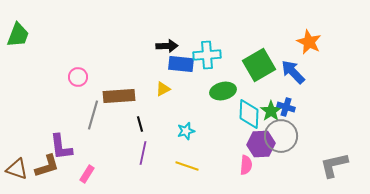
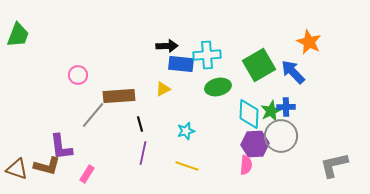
pink circle: moved 2 px up
green ellipse: moved 5 px left, 4 px up
blue cross: rotated 18 degrees counterclockwise
green star: rotated 10 degrees clockwise
gray line: rotated 24 degrees clockwise
purple hexagon: moved 6 px left
brown L-shape: rotated 32 degrees clockwise
